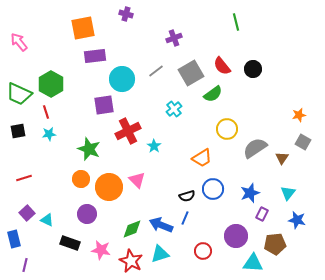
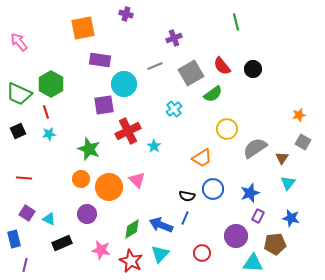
purple rectangle at (95, 56): moved 5 px right, 4 px down; rotated 15 degrees clockwise
gray line at (156, 71): moved 1 px left, 5 px up; rotated 14 degrees clockwise
cyan circle at (122, 79): moved 2 px right, 5 px down
black square at (18, 131): rotated 14 degrees counterclockwise
red line at (24, 178): rotated 21 degrees clockwise
cyan triangle at (288, 193): moved 10 px up
black semicircle at (187, 196): rotated 28 degrees clockwise
purple square at (27, 213): rotated 14 degrees counterclockwise
purple rectangle at (262, 214): moved 4 px left, 2 px down
cyan triangle at (47, 220): moved 2 px right, 1 px up
blue star at (297, 220): moved 6 px left, 2 px up
green diamond at (132, 229): rotated 10 degrees counterclockwise
black rectangle at (70, 243): moved 8 px left; rotated 42 degrees counterclockwise
red circle at (203, 251): moved 1 px left, 2 px down
cyan triangle at (160, 254): rotated 30 degrees counterclockwise
